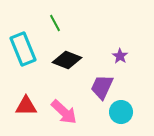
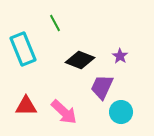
black diamond: moved 13 px right
